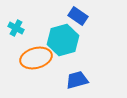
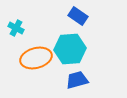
cyan hexagon: moved 7 px right, 9 px down; rotated 12 degrees clockwise
